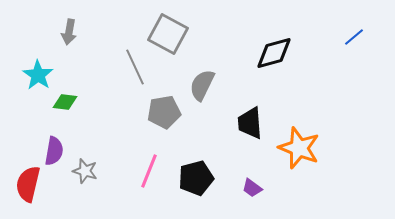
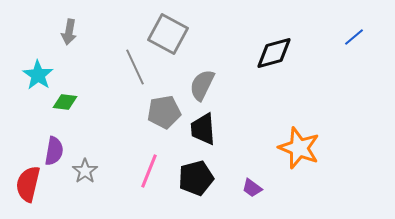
black trapezoid: moved 47 px left, 6 px down
gray star: rotated 20 degrees clockwise
